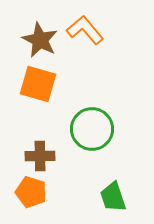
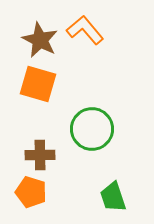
brown cross: moved 1 px up
